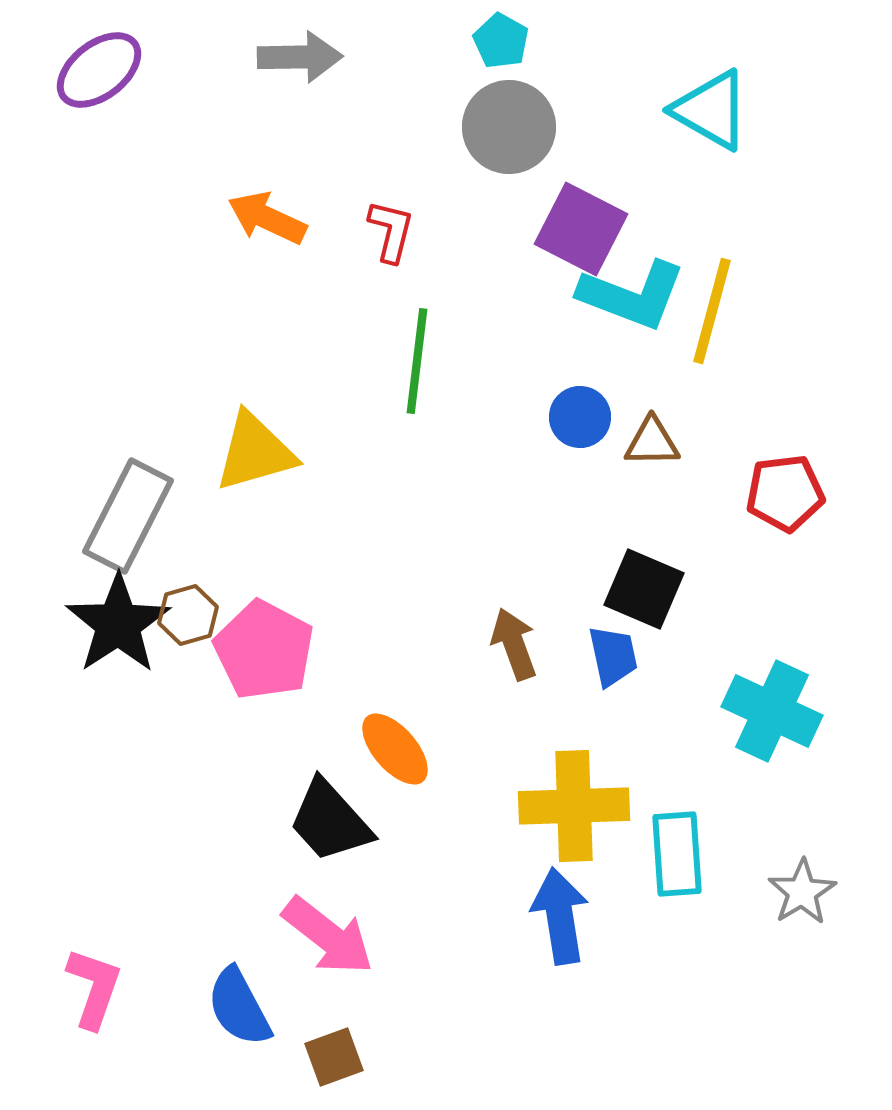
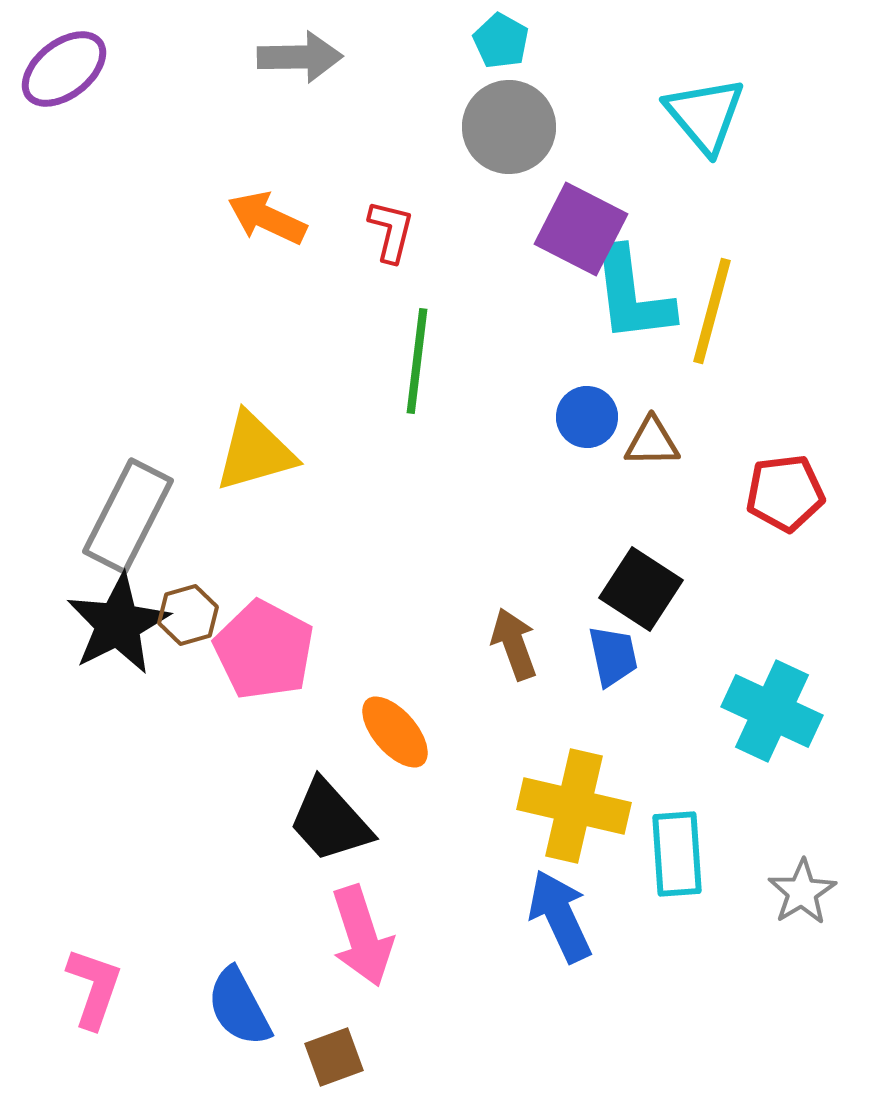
purple ellipse: moved 35 px left, 1 px up
cyan triangle: moved 6 px left, 5 px down; rotated 20 degrees clockwise
cyan L-shape: rotated 62 degrees clockwise
blue circle: moved 7 px right
black square: moved 3 px left; rotated 10 degrees clockwise
black star: rotated 6 degrees clockwise
orange ellipse: moved 17 px up
yellow cross: rotated 15 degrees clockwise
blue arrow: rotated 16 degrees counterclockwise
pink arrow: moved 34 px right; rotated 34 degrees clockwise
